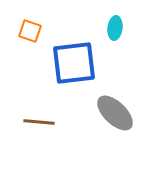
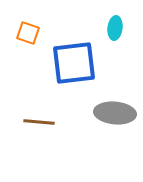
orange square: moved 2 px left, 2 px down
gray ellipse: rotated 39 degrees counterclockwise
